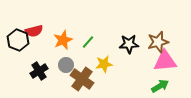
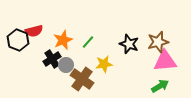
black star: rotated 24 degrees clockwise
black cross: moved 13 px right, 12 px up
